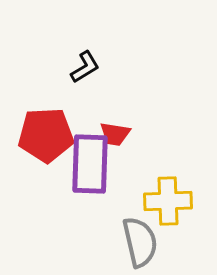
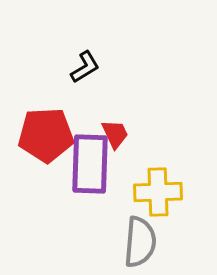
red trapezoid: rotated 124 degrees counterclockwise
yellow cross: moved 10 px left, 9 px up
gray semicircle: rotated 18 degrees clockwise
